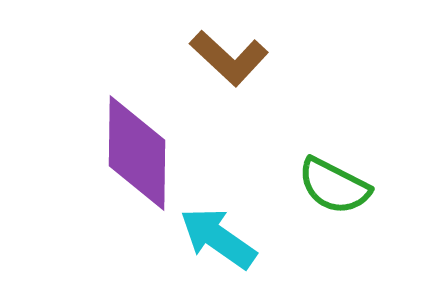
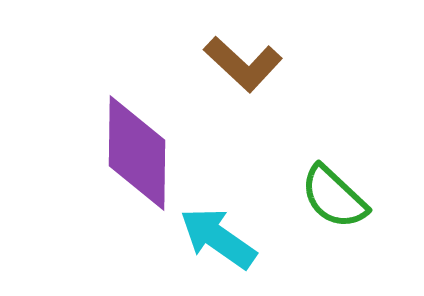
brown L-shape: moved 14 px right, 6 px down
green semicircle: moved 11 px down; rotated 16 degrees clockwise
